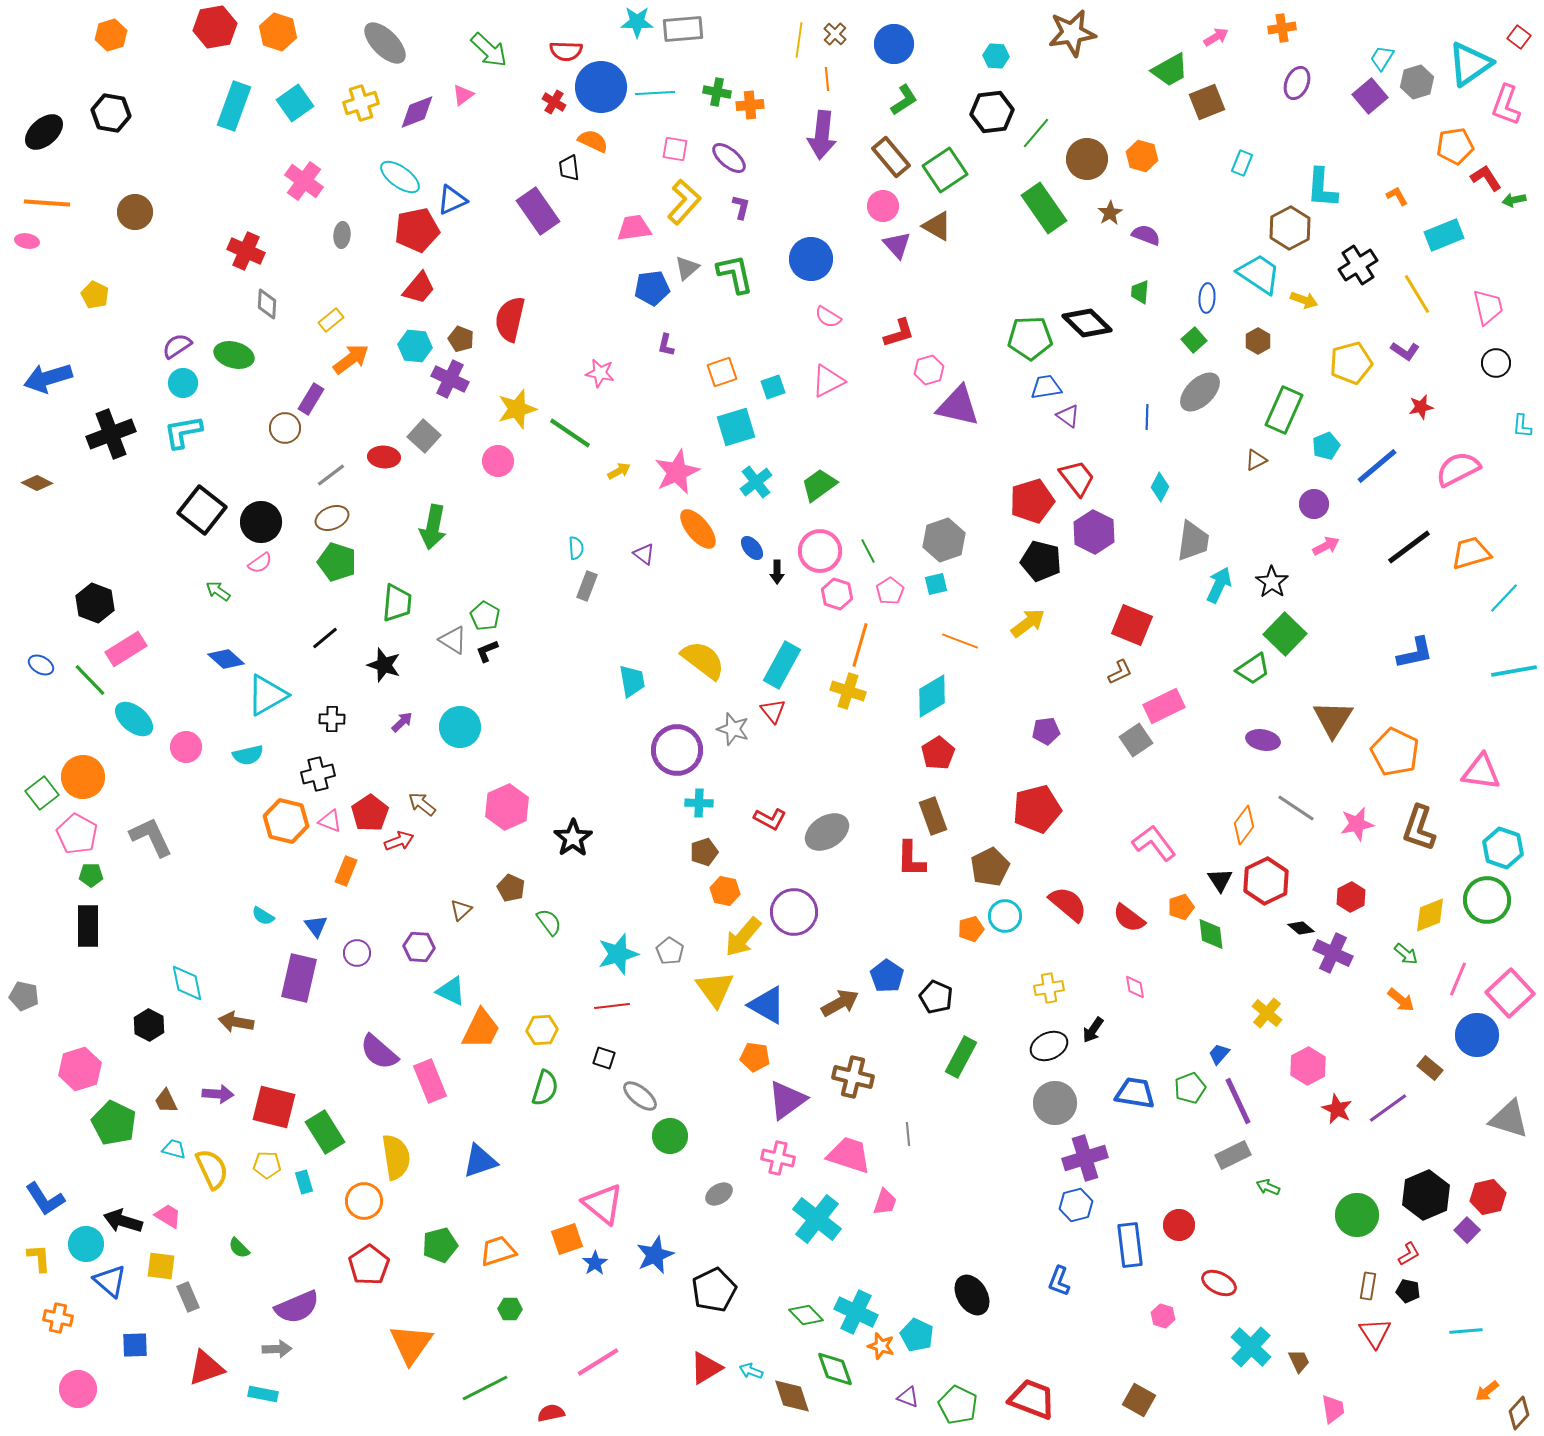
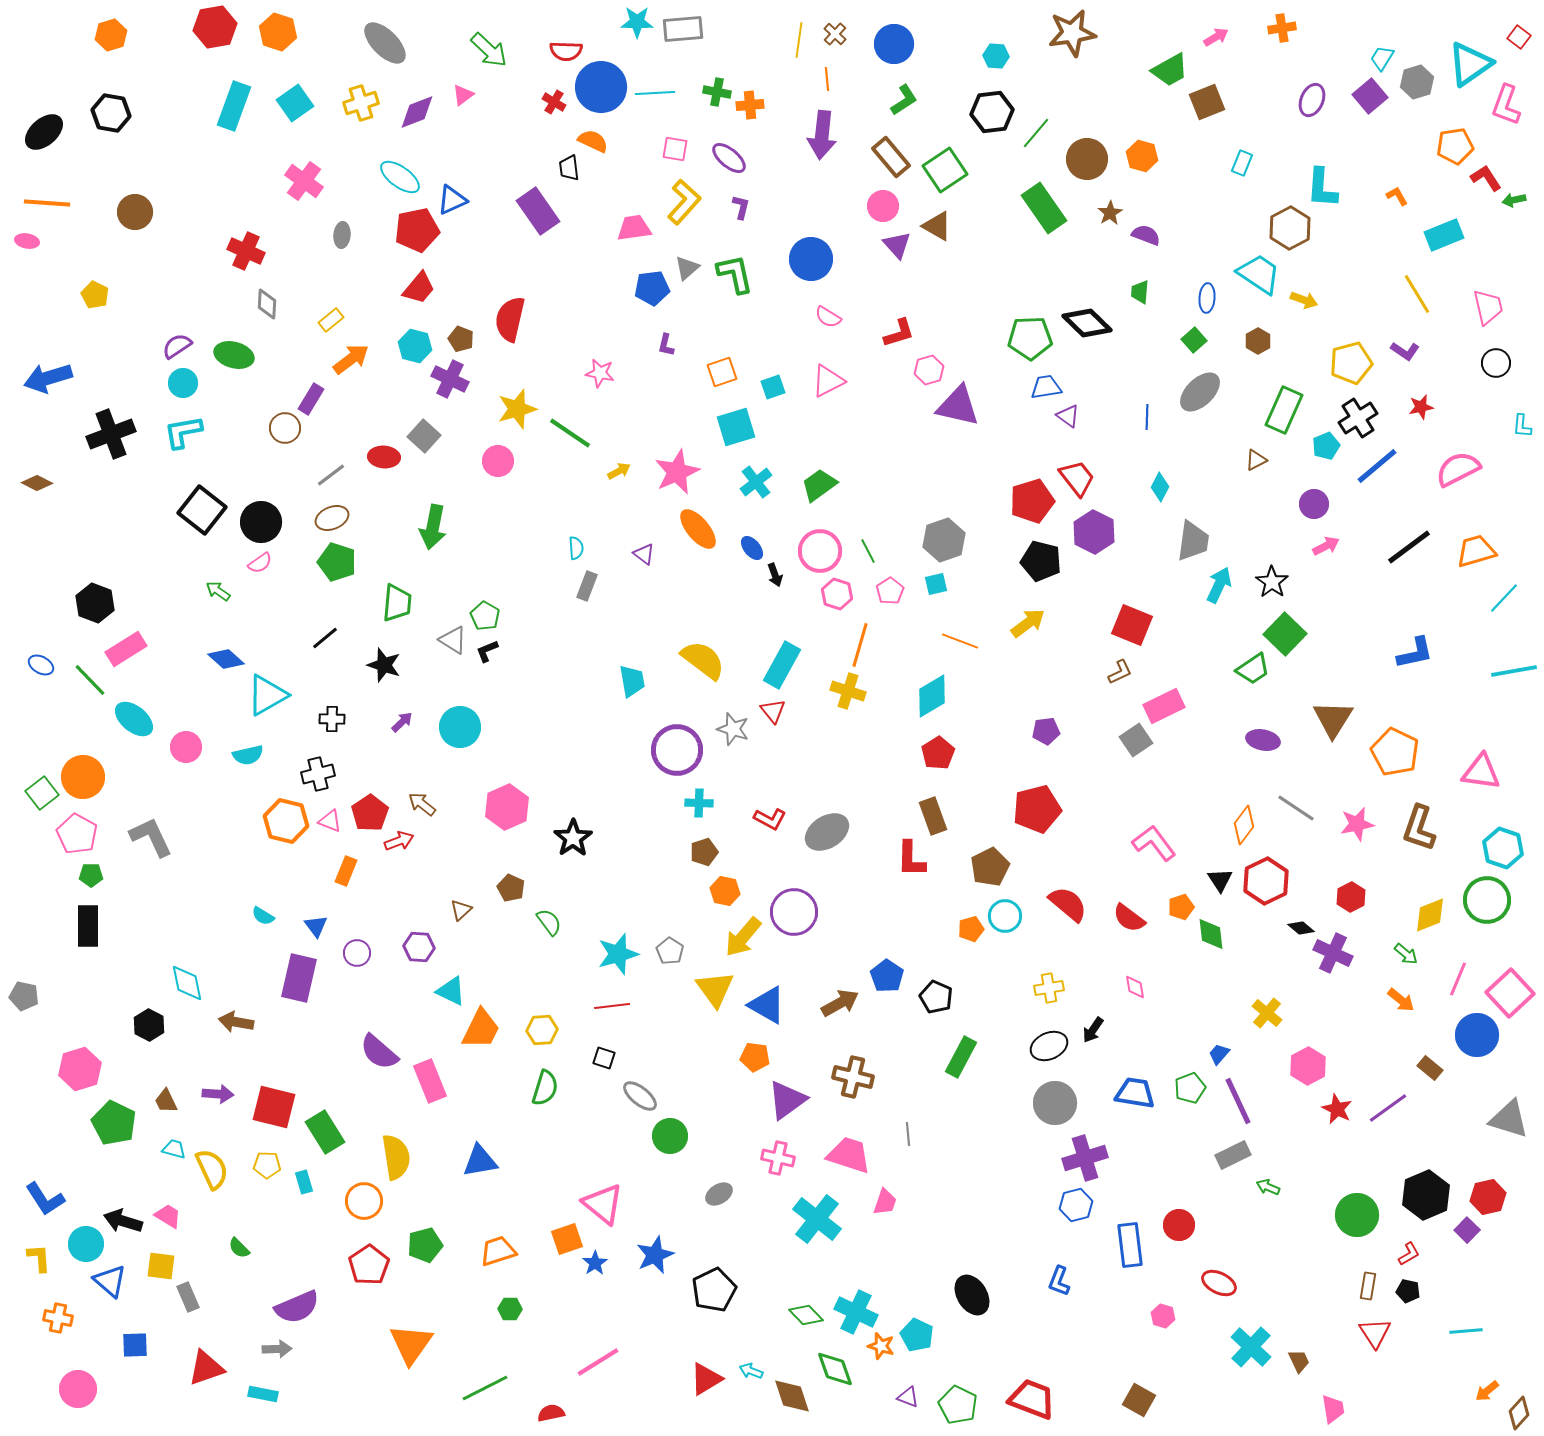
purple ellipse at (1297, 83): moved 15 px right, 17 px down
black cross at (1358, 265): moved 153 px down
cyan hexagon at (415, 346): rotated 8 degrees clockwise
orange trapezoid at (1471, 553): moved 5 px right, 2 px up
black arrow at (777, 572): moved 2 px left, 3 px down; rotated 20 degrees counterclockwise
blue triangle at (480, 1161): rotated 9 degrees clockwise
green pentagon at (440, 1245): moved 15 px left
red triangle at (706, 1368): moved 11 px down
